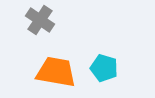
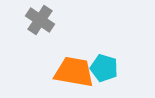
orange trapezoid: moved 18 px right
